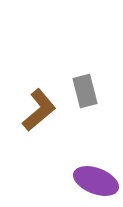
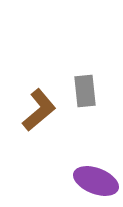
gray rectangle: rotated 8 degrees clockwise
